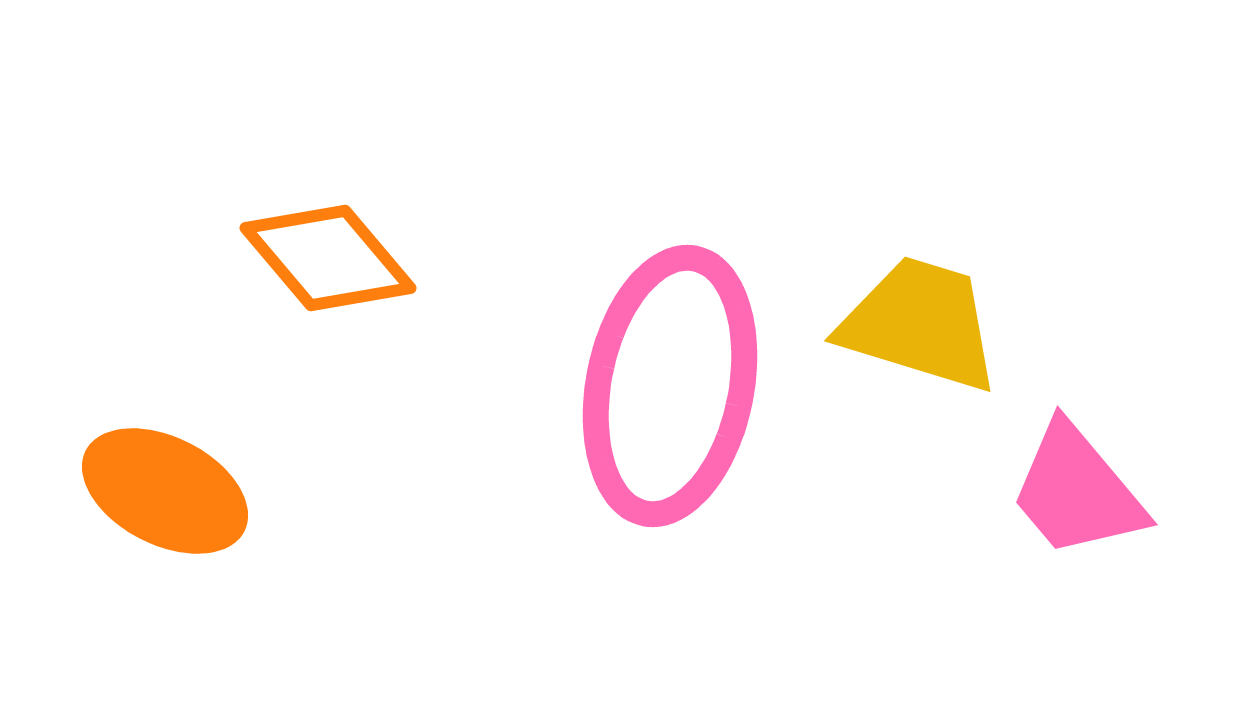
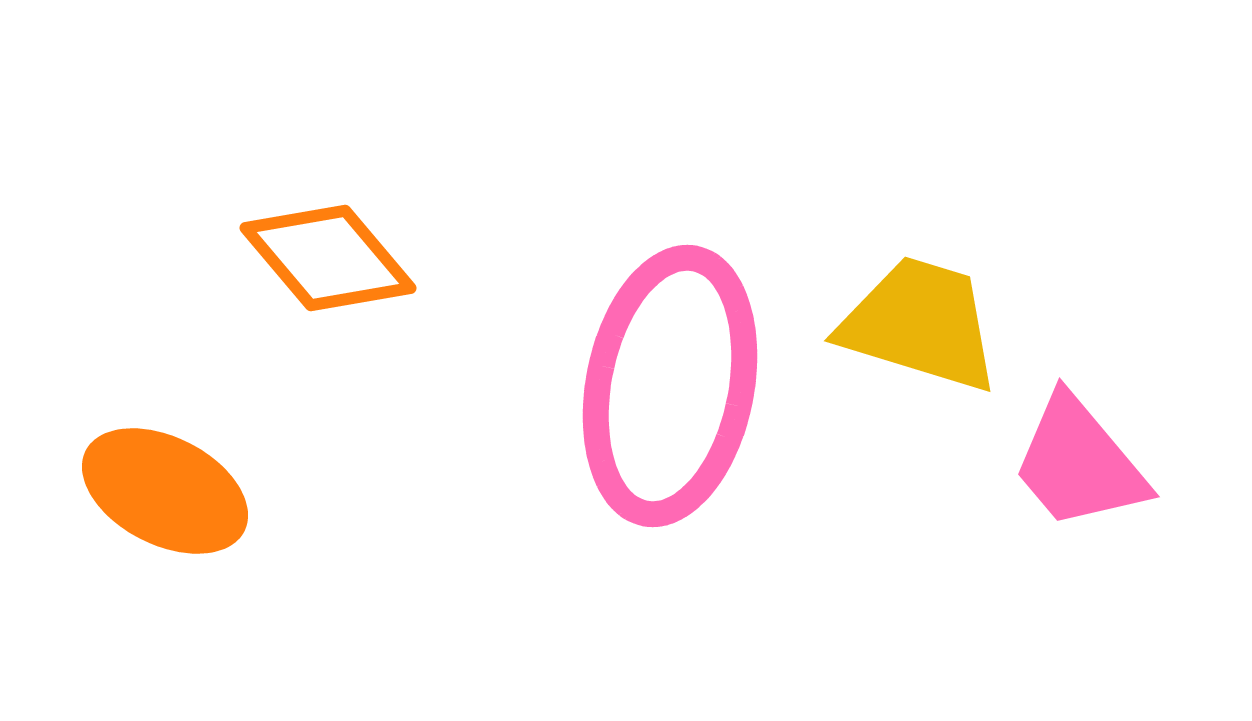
pink trapezoid: moved 2 px right, 28 px up
